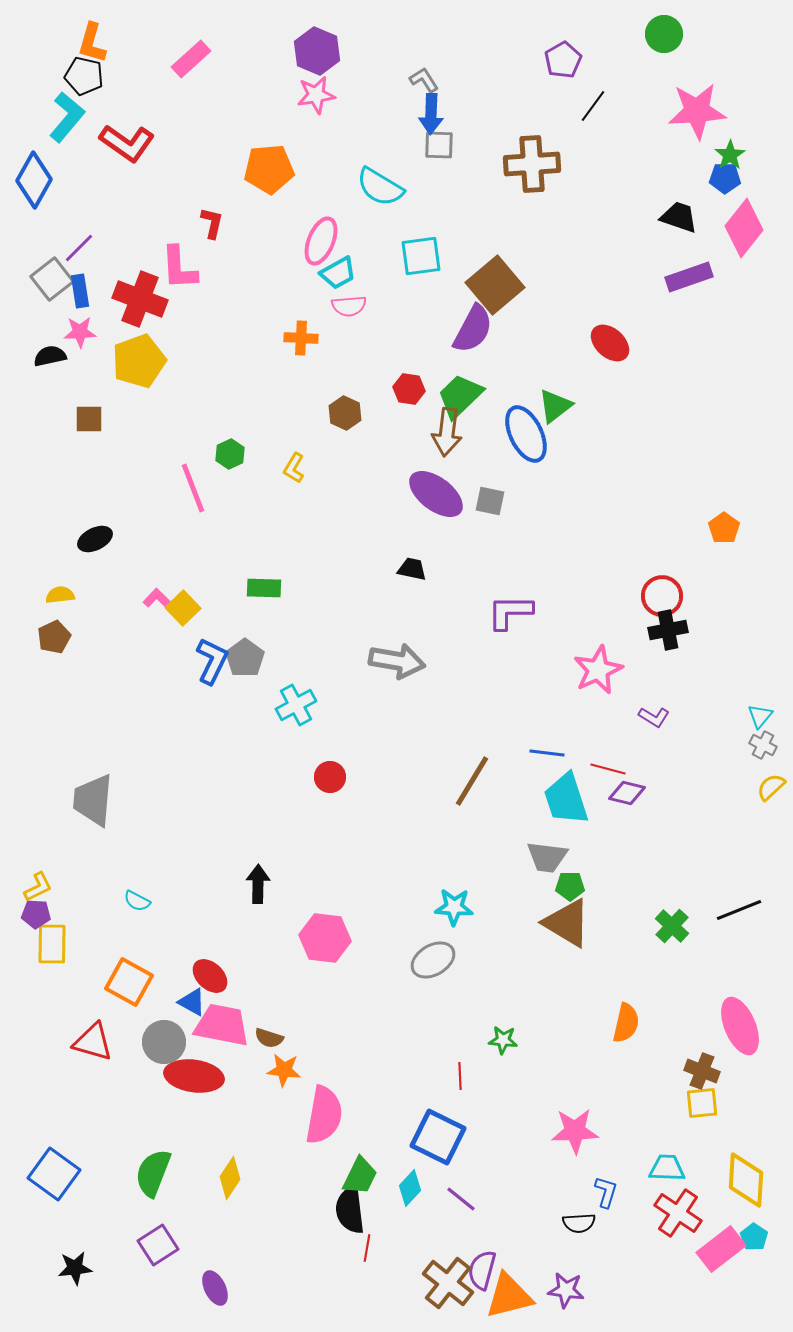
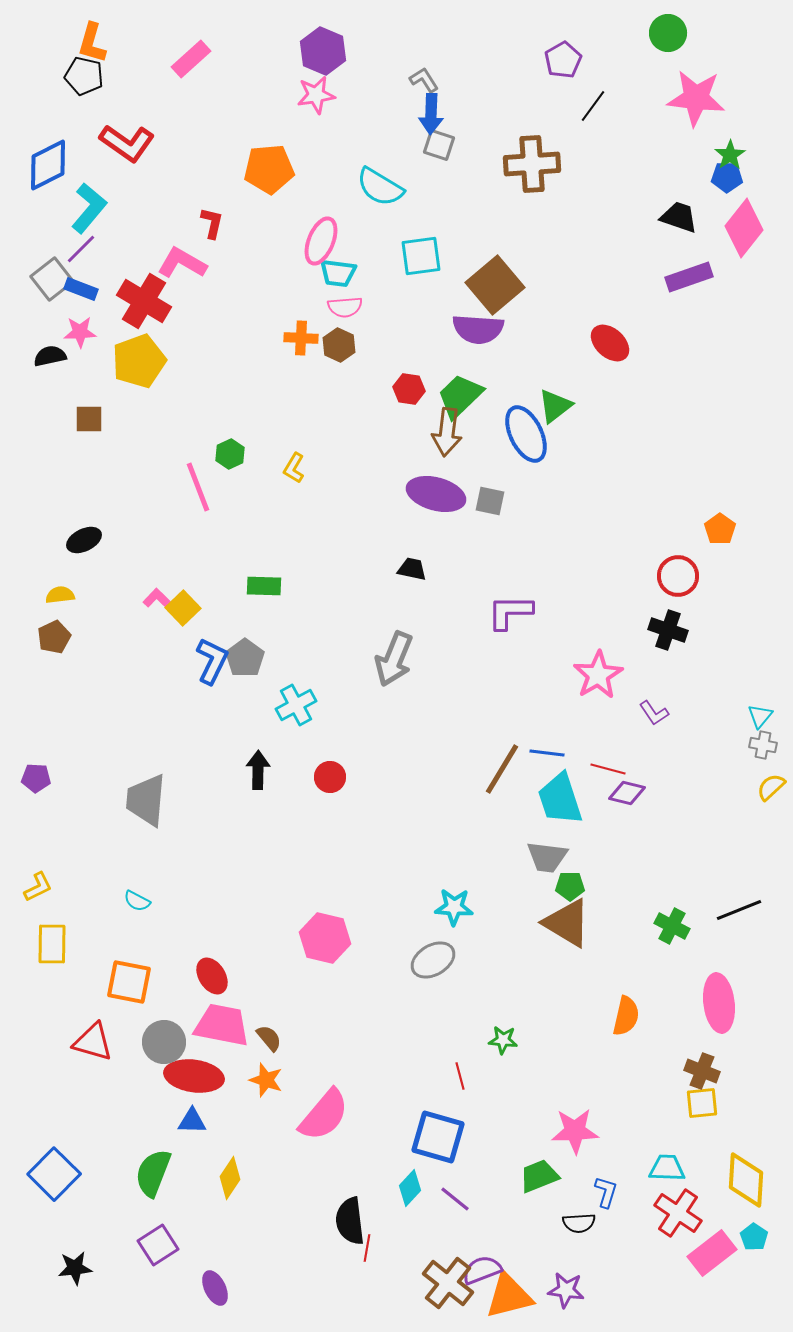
green circle at (664, 34): moved 4 px right, 1 px up
purple hexagon at (317, 51): moved 6 px right
pink star at (697, 111): moved 1 px left, 13 px up; rotated 10 degrees clockwise
cyan L-shape at (67, 117): moved 22 px right, 91 px down
gray square at (439, 145): rotated 16 degrees clockwise
blue pentagon at (725, 178): moved 2 px right, 1 px up
blue diamond at (34, 180): moved 14 px right, 15 px up; rotated 34 degrees clockwise
purple line at (79, 248): moved 2 px right, 1 px down
pink L-shape at (179, 268): moved 3 px right, 5 px up; rotated 123 degrees clockwise
cyan trapezoid at (338, 273): rotated 36 degrees clockwise
blue rectangle at (80, 291): moved 1 px right, 2 px up; rotated 60 degrees counterclockwise
red cross at (140, 299): moved 4 px right, 2 px down; rotated 10 degrees clockwise
pink semicircle at (349, 306): moved 4 px left, 1 px down
purple semicircle at (473, 329): moved 5 px right; rotated 66 degrees clockwise
brown hexagon at (345, 413): moved 6 px left, 68 px up
pink line at (193, 488): moved 5 px right, 1 px up
purple ellipse at (436, 494): rotated 22 degrees counterclockwise
orange pentagon at (724, 528): moved 4 px left, 1 px down
black ellipse at (95, 539): moved 11 px left, 1 px down
green rectangle at (264, 588): moved 2 px up
red circle at (662, 596): moved 16 px right, 20 px up
black cross at (668, 630): rotated 30 degrees clockwise
gray arrow at (397, 661): moved 3 px left, 2 px up; rotated 102 degrees clockwise
pink star at (598, 670): moved 5 px down; rotated 6 degrees counterclockwise
purple L-shape at (654, 717): moved 4 px up; rotated 24 degrees clockwise
gray cross at (763, 745): rotated 16 degrees counterclockwise
brown line at (472, 781): moved 30 px right, 12 px up
cyan trapezoid at (566, 799): moved 6 px left
gray trapezoid at (93, 800): moved 53 px right
black arrow at (258, 884): moved 114 px up
purple pentagon at (36, 914): moved 136 px up
green cross at (672, 926): rotated 16 degrees counterclockwise
pink hexagon at (325, 938): rotated 6 degrees clockwise
red ellipse at (210, 976): moved 2 px right; rotated 15 degrees clockwise
orange square at (129, 982): rotated 18 degrees counterclockwise
blue triangle at (192, 1002): moved 119 px down; rotated 28 degrees counterclockwise
orange semicircle at (626, 1023): moved 7 px up
pink ellipse at (740, 1026): moved 21 px left, 23 px up; rotated 16 degrees clockwise
brown semicircle at (269, 1038): rotated 148 degrees counterclockwise
orange star at (284, 1070): moved 18 px left, 10 px down; rotated 12 degrees clockwise
red line at (460, 1076): rotated 12 degrees counterclockwise
pink semicircle at (324, 1115): rotated 30 degrees clockwise
blue square at (438, 1137): rotated 10 degrees counterclockwise
blue square at (54, 1174): rotated 9 degrees clockwise
green trapezoid at (360, 1176): moved 179 px right; rotated 138 degrees counterclockwise
purple line at (461, 1199): moved 6 px left
black semicircle at (350, 1210): moved 11 px down
pink rectangle at (721, 1249): moved 9 px left, 4 px down
purple semicircle at (482, 1270): rotated 54 degrees clockwise
